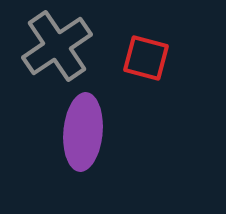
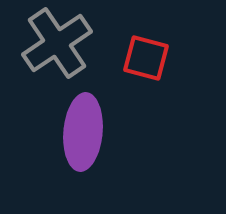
gray cross: moved 3 px up
